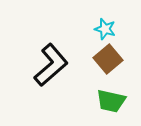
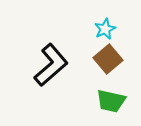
cyan star: rotated 30 degrees clockwise
